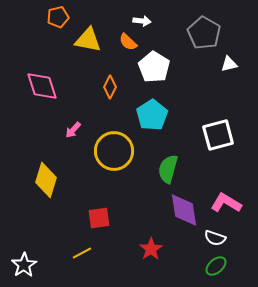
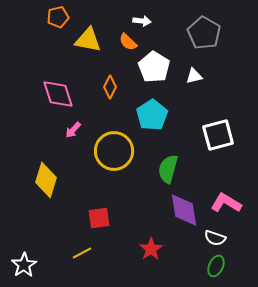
white triangle: moved 35 px left, 12 px down
pink diamond: moved 16 px right, 8 px down
green ellipse: rotated 25 degrees counterclockwise
